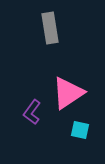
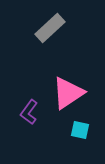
gray rectangle: rotated 56 degrees clockwise
purple L-shape: moved 3 px left
